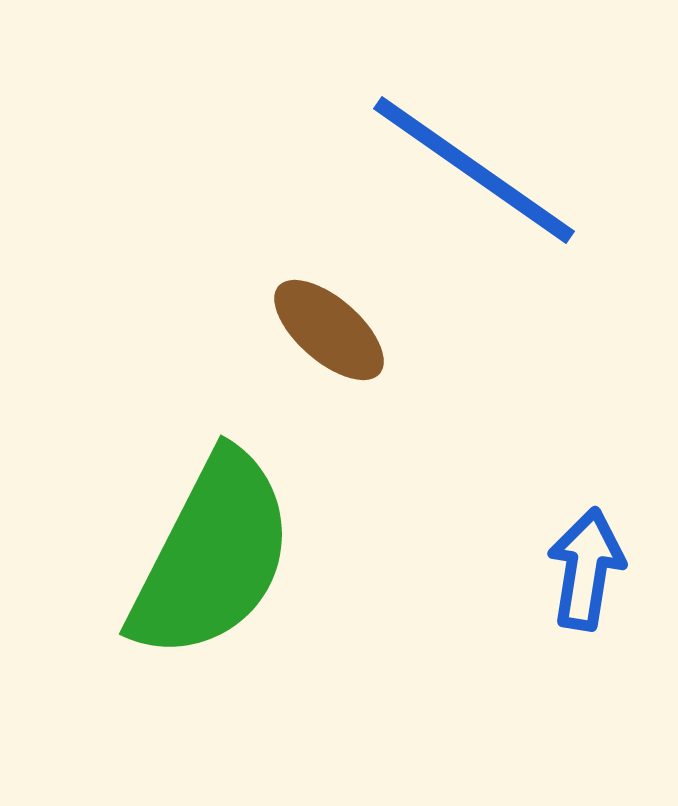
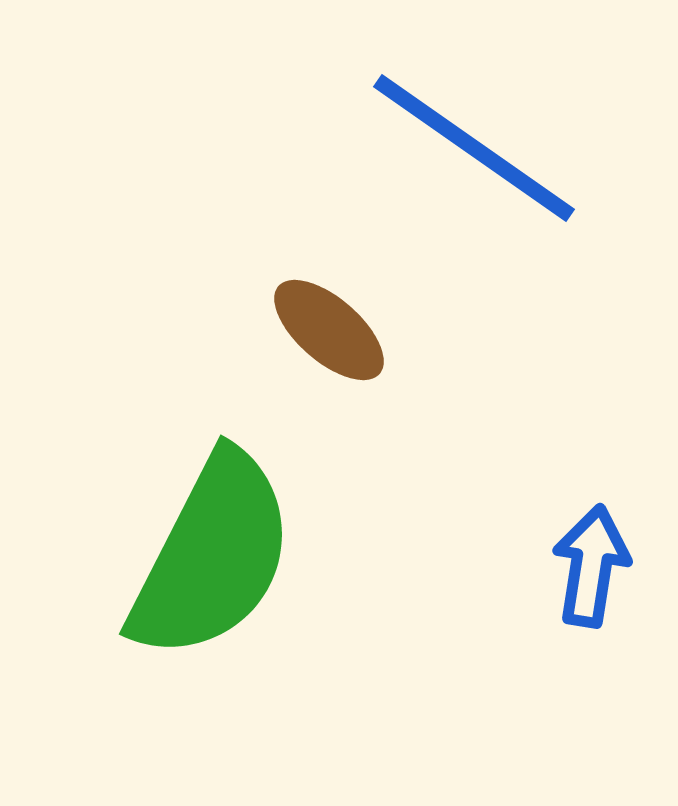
blue line: moved 22 px up
blue arrow: moved 5 px right, 3 px up
